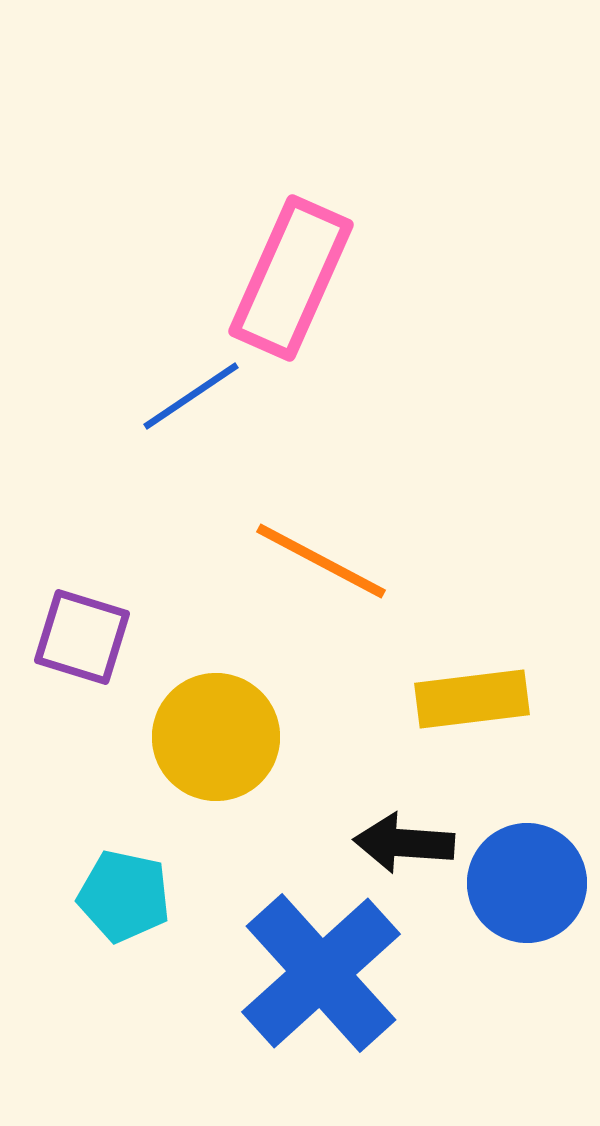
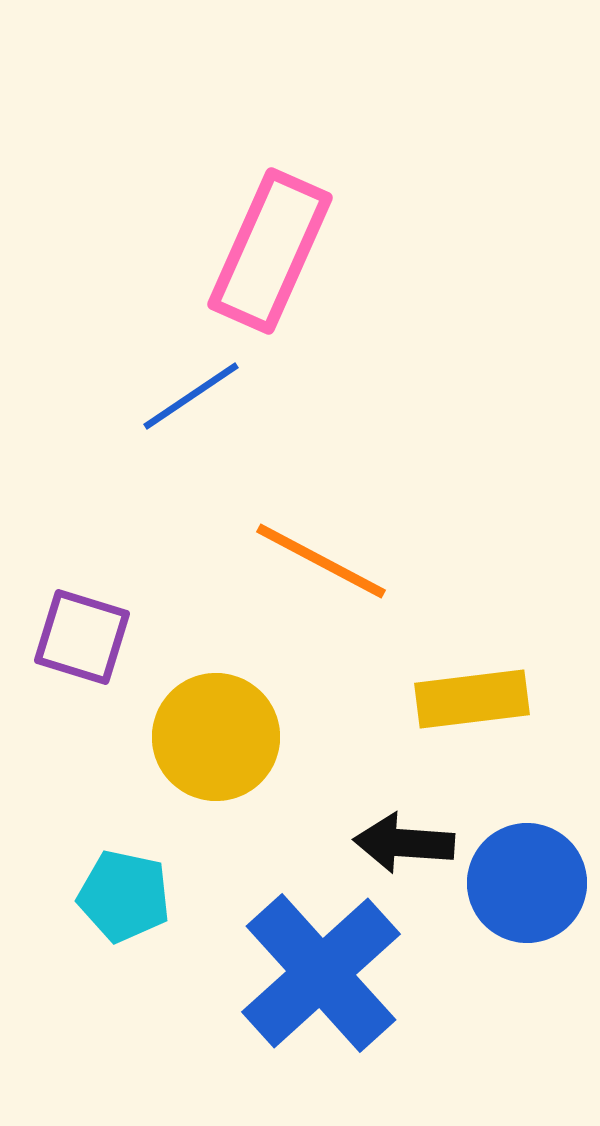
pink rectangle: moved 21 px left, 27 px up
